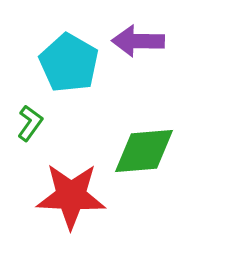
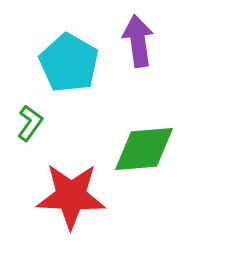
purple arrow: rotated 81 degrees clockwise
green diamond: moved 2 px up
